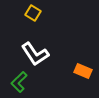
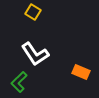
yellow square: moved 1 px up
orange rectangle: moved 2 px left, 1 px down
